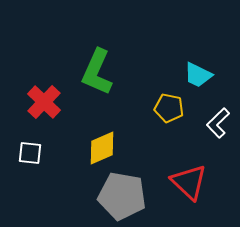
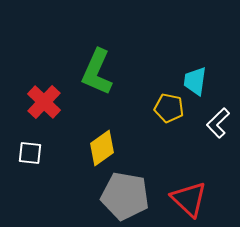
cyan trapezoid: moved 3 px left, 6 px down; rotated 72 degrees clockwise
yellow diamond: rotated 12 degrees counterclockwise
red triangle: moved 17 px down
gray pentagon: moved 3 px right
